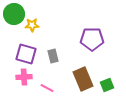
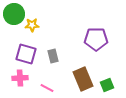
purple pentagon: moved 4 px right
pink cross: moved 4 px left, 1 px down
